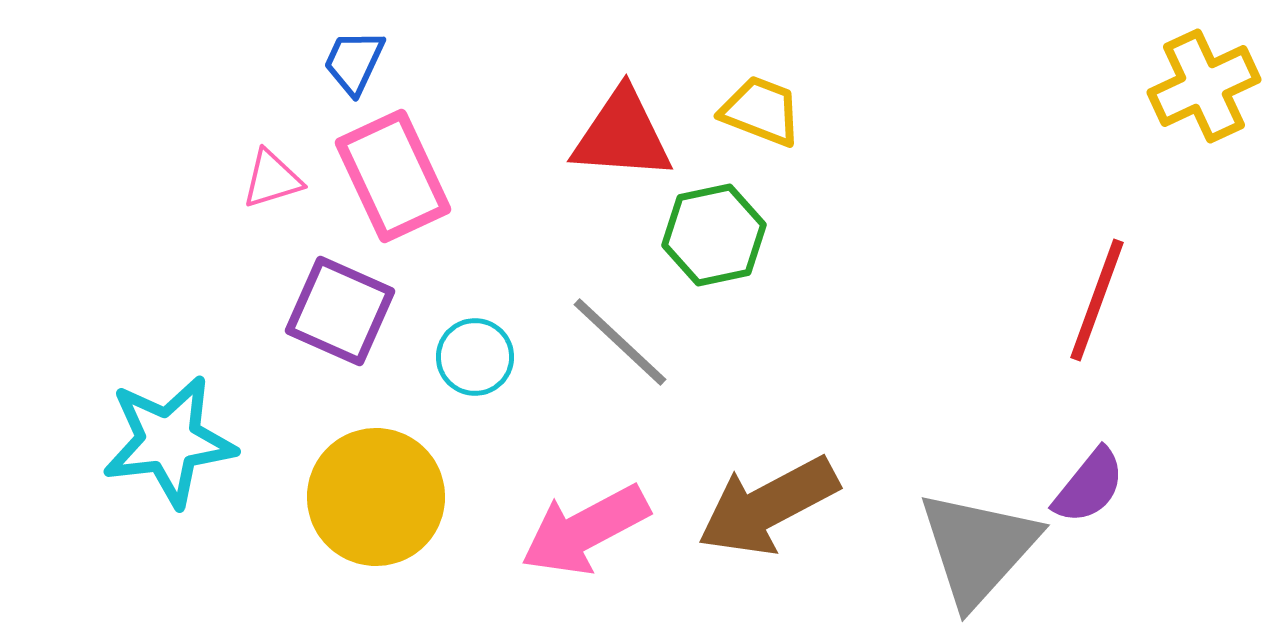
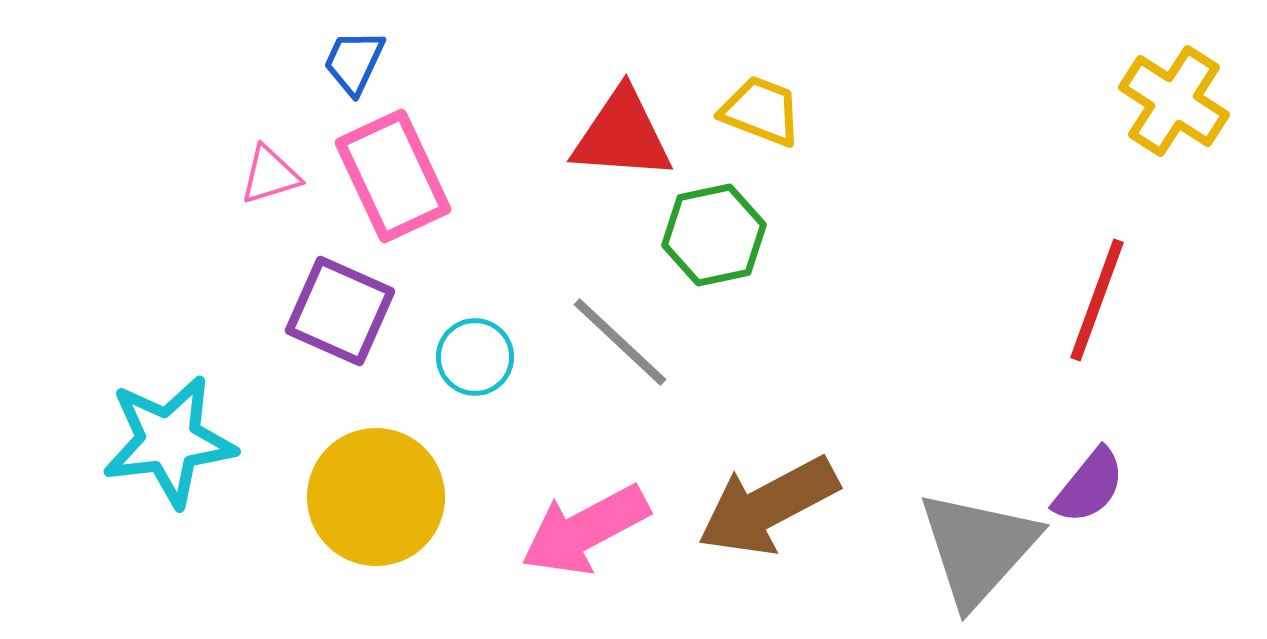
yellow cross: moved 30 px left, 15 px down; rotated 32 degrees counterclockwise
pink triangle: moved 2 px left, 4 px up
